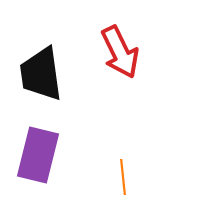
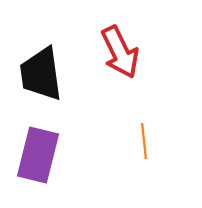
orange line: moved 21 px right, 36 px up
